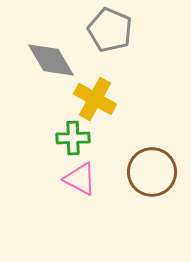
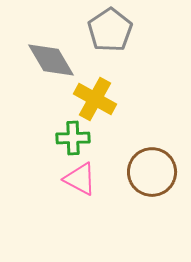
gray pentagon: rotated 15 degrees clockwise
